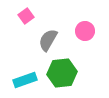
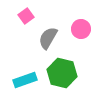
pink circle: moved 4 px left, 2 px up
gray semicircle: moved 2 px up
green hexagon: rotated 20 degrees clockwise
